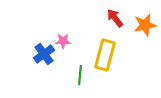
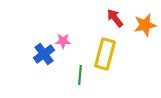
yellow rectangle: moved 1 px up
